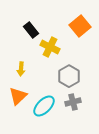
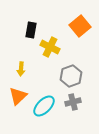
black rectangle: rotated 49 degrees clockwise
gray hexagon: moved 2 px right; rotated 10 degrees clockwise
